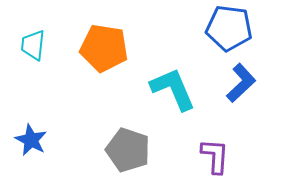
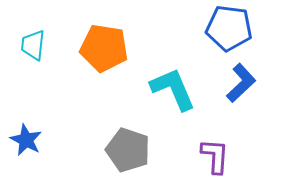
blue star: moved 5 px left
